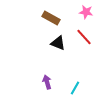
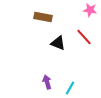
pink star: moved 4 px right, 2 px up
brown rectangle: moved 8 px left, 1 px up; rotated 18 degrees counterclockwise
cyan line: moved 5 px left
